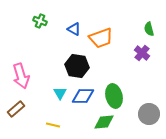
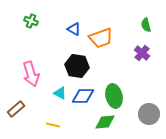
green cross: moved 9 px left
green semicircle: moved 3 px left, 4 px up
pink arrow: moved 10 px right, 2 px up
cyan triangle: rotated 32 degrees counterclockwise
green diamond: moved 1 px right
